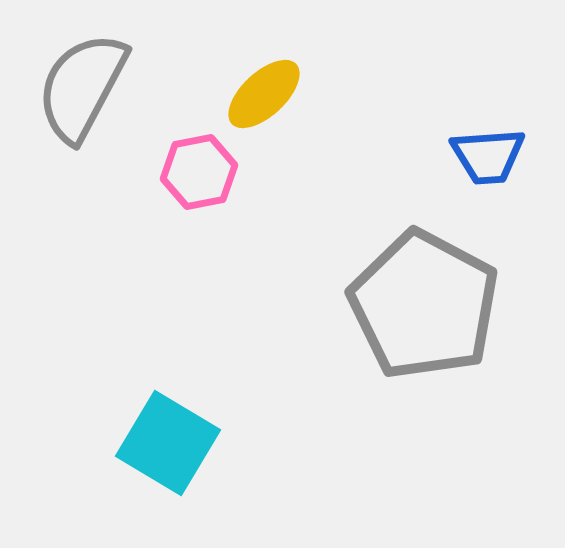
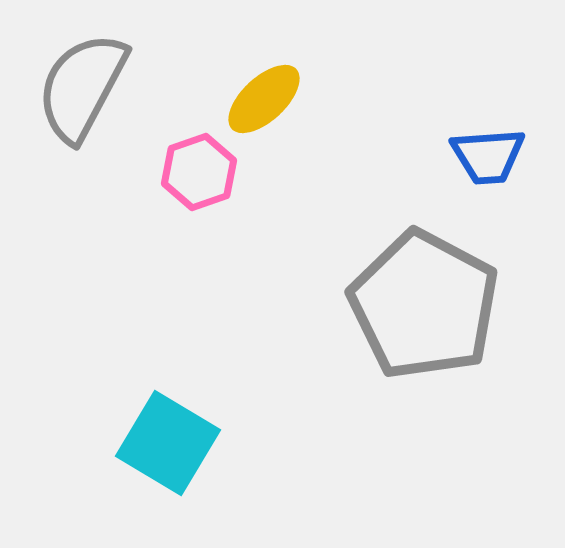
yellow ellipse: moved 5 px down
pink hexagon: rotated 8 degrees counterclockwise
